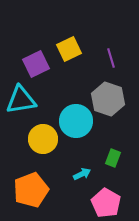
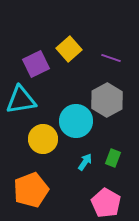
yellow square: rotated 15 degrees counterclockwise
purple line: rotated 54 degrees counterclockwise
gray hexagon: moved 1 px left, 1 px down; rotated 12 degrees clockwise
cyan arrow: moved 3 px right, 12 px up; rotated 30 degrees counterclockwise
